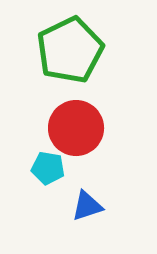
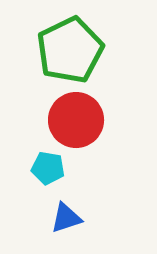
red circle: moved 8 px up
blue triangle: moved 21 px left, 12 px down
